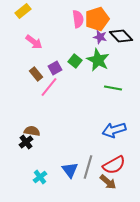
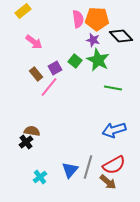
orange pentagon: rotated 20 degrees clockwise
purple star: moved 7 px left, 3 px down
blue triangle: rotated 18 degrees clockwise
